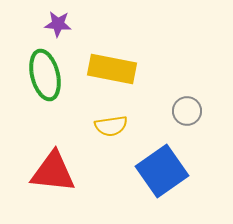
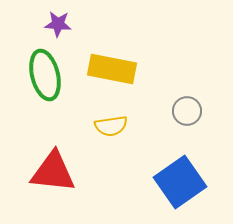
blue square: moved 18 px right, 11 px down
